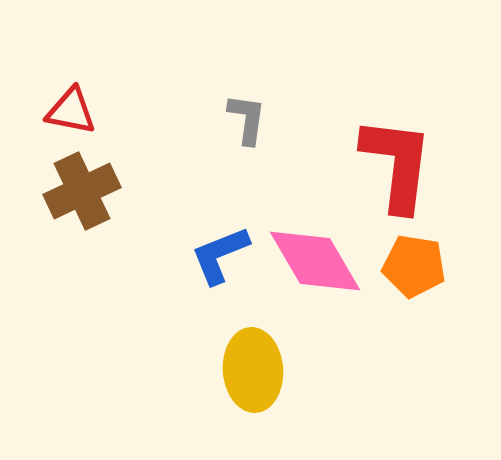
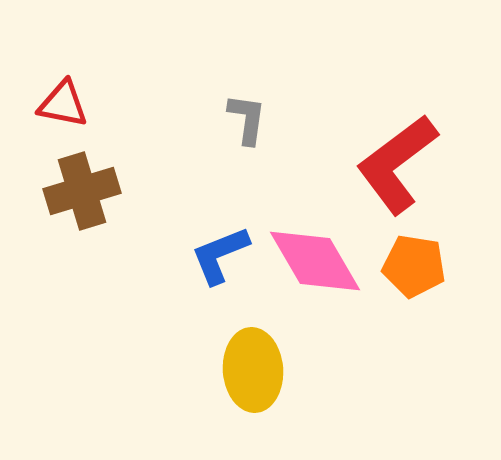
red triangle: moved 8 px left, 7 px up
red L-shape: rotated 134 degrees counterclockwise
brown cross: rotated 8 degrees clockwise
